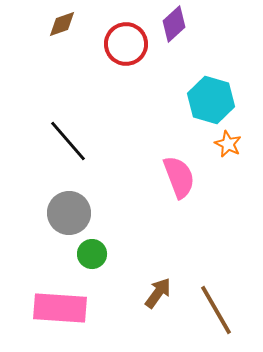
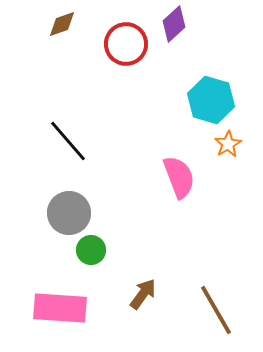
orange star: rotated 16 degrees clockwise
green circle: moved 1 px left, 4 px up
brown arrow: moved 15 px left, 1 px down
